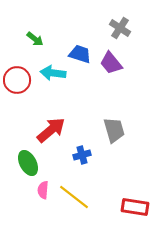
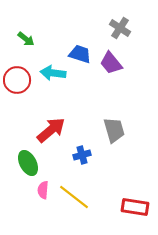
green arrow: moved 9 px left
